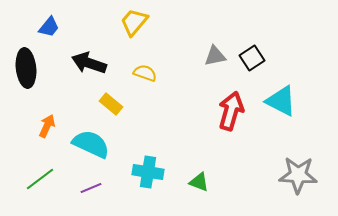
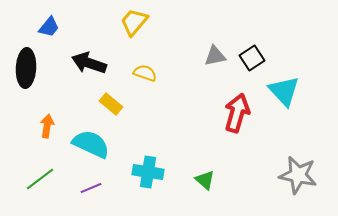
black ellipse: rotated 9 degrees clockwise
cyan triangle: moved 3 px right, 10 px up; rotated 20 degrees clockwise
red arrow: moved 6 px right, 2 px down
orange arrow: rotated 15 degrees counterclockwise
gray star: rotated 9 degrees clockwise
green triangle: moved 6 px right, 2 px up; rotated 20 degrees clockwise
